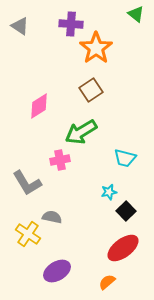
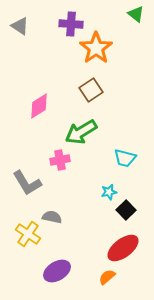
black square: moved 1 px up
orange semicircle: moved 5 px up
